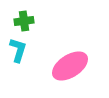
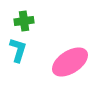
pink ellipse: moved 4 px up
